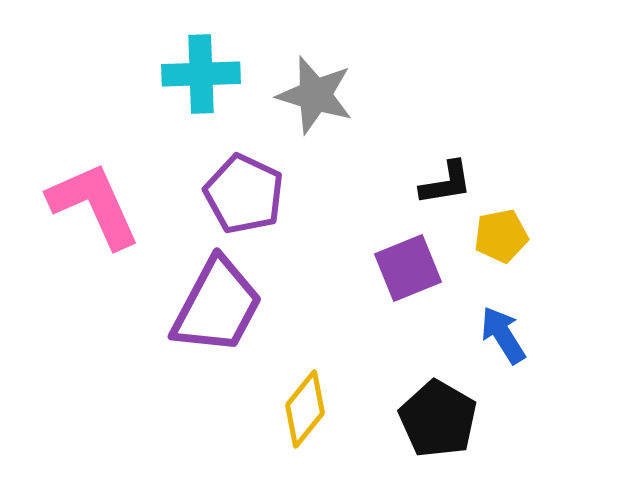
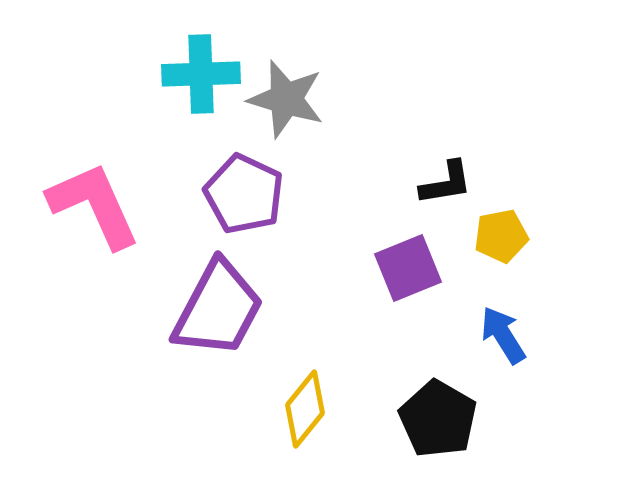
gray star: moved 29 px left, 4 px down
purple trapezoid: moved 1 px right, 3 px down
